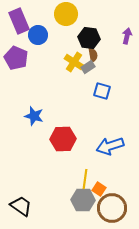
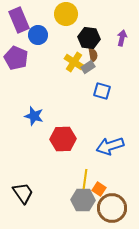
purple rectangle: moved 1 px up
purple arrow: moved 5 px left, 2 px down
black trapezoid: moved 2 px right, 13 px up; rotated 20 degrees clockwise
